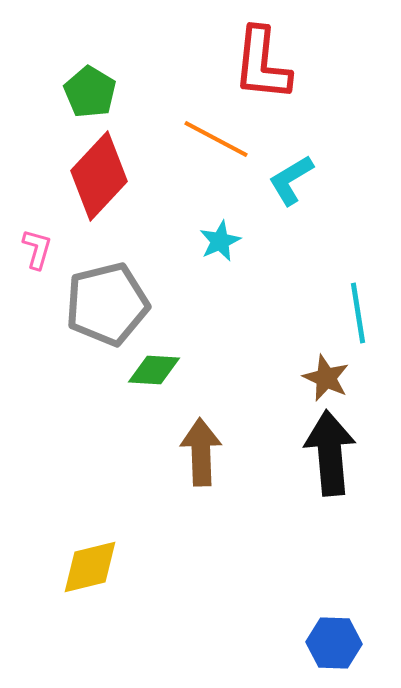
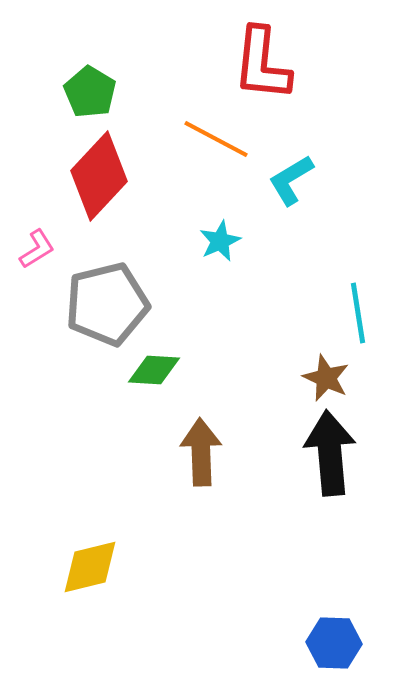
pink L-shape: rotated 42 degrees clockwise
